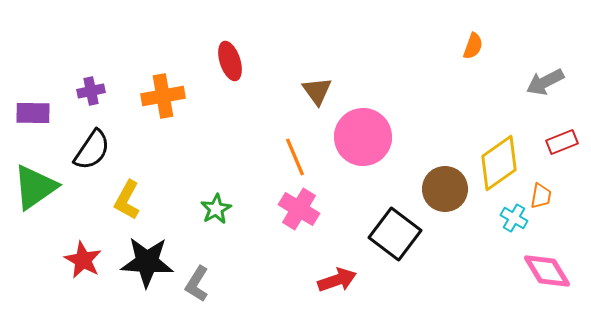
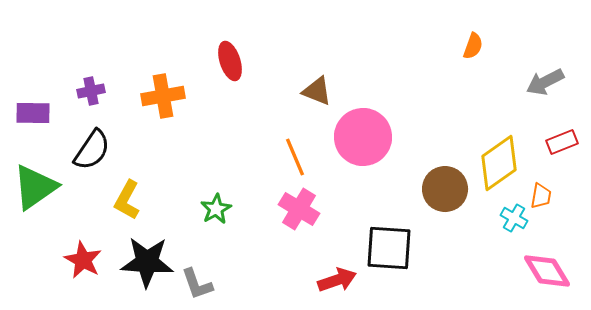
brown triangle: rotated 32 degrees counterclockwise
black square: moved 6 px left, 14 px down; rotated 33 degrees counterclockwise
gray L-shape: rotated 51 degrees counterclockwise
